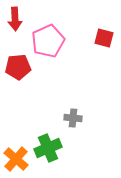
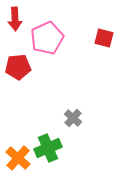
pink pentagon: moved 1 px left, 3 px up
gray cross: rotated 36 degrees clockwise
orange cross: moved 2 px right, 1 px up
